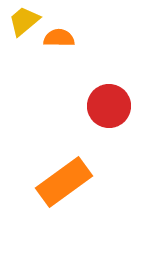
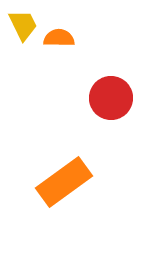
yellow trapezoid: moved 1 px left, 4 px down; rotated 104 degrees clockwise
red circle: moved 2 px right, 8 px up
